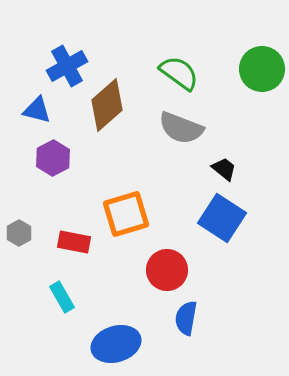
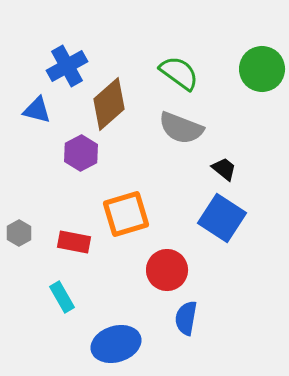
brown diamond: moved 2 px right, 1 px up
purple hexagon: moved 28 px right, 5 px up
